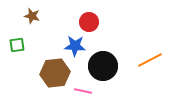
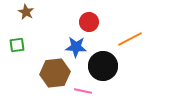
brown star: moved 6 px left, 4 px up; rotated 14 degrees clockwise
blue star: moved 1 px right, 1 px down
orange line: moved 20 px left, 21 px up
